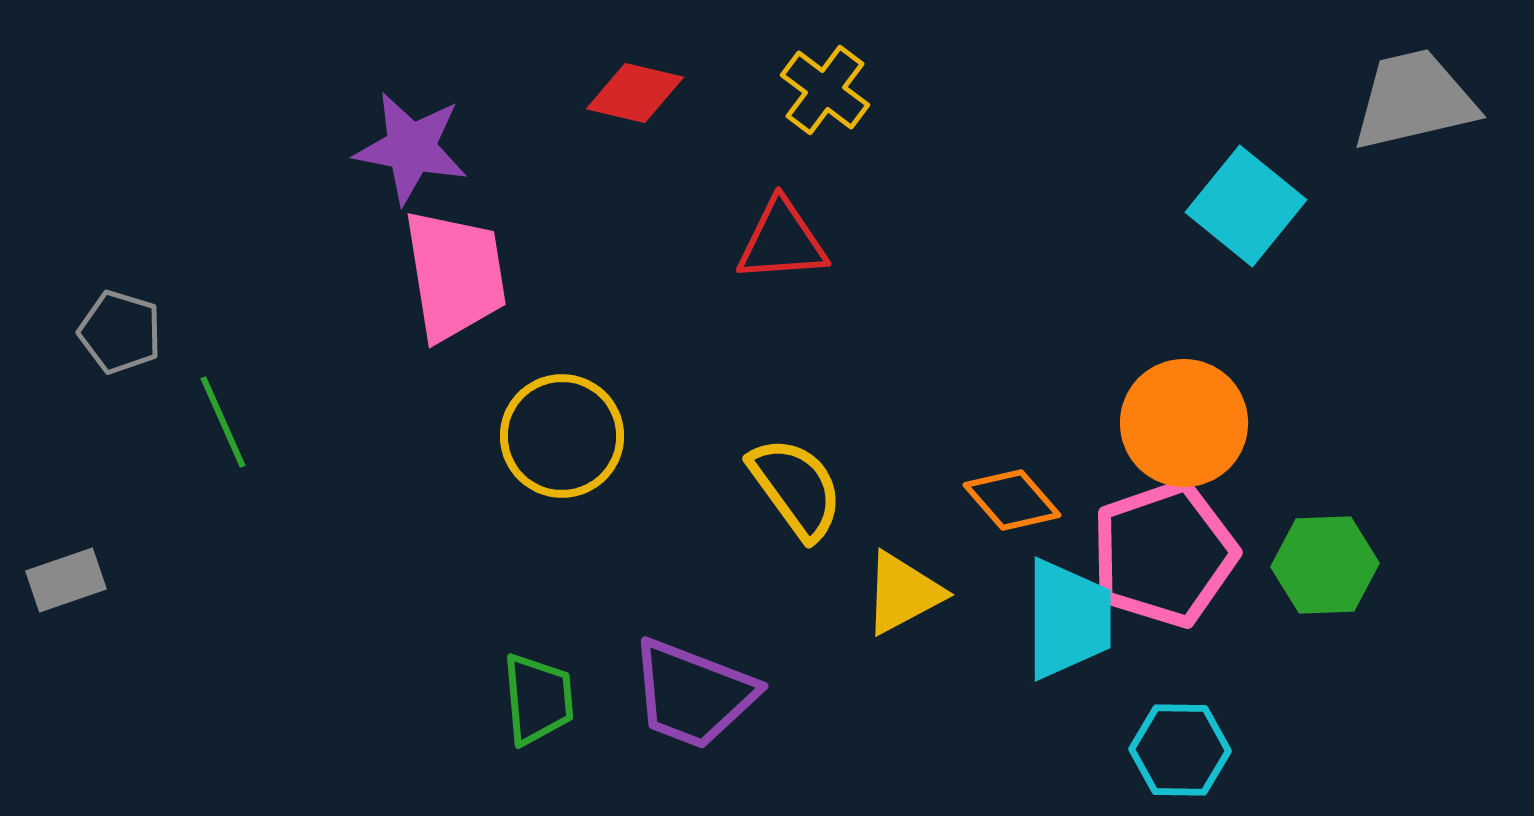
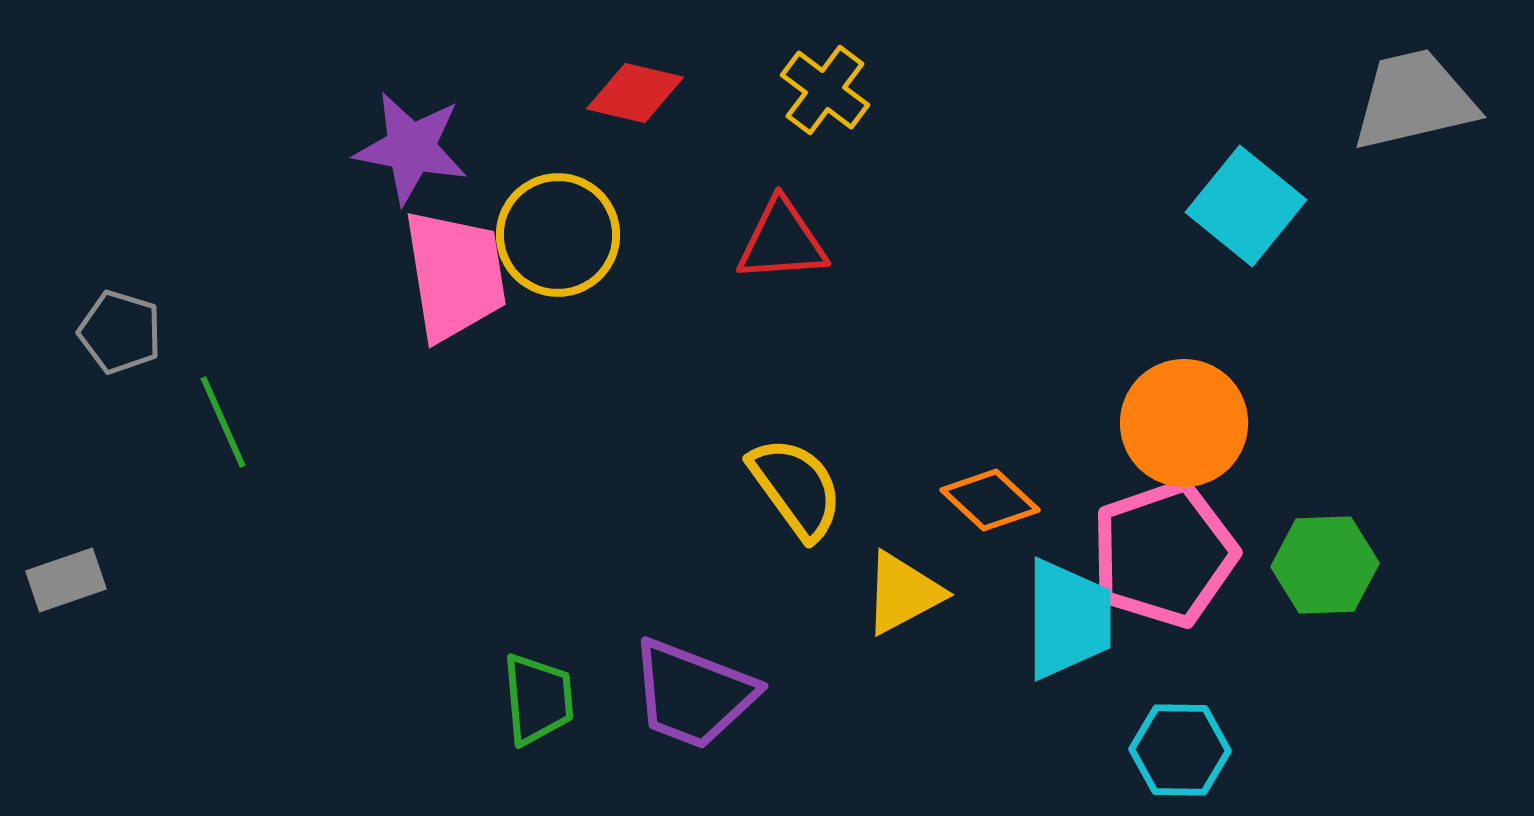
yellow circle: moved 4 px left, 201 px up
orange diamond: moved 22 px left; rotated 6 degrees counterclockwise
